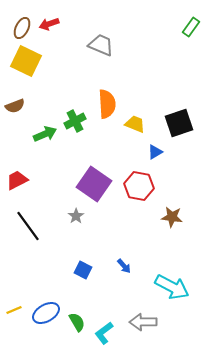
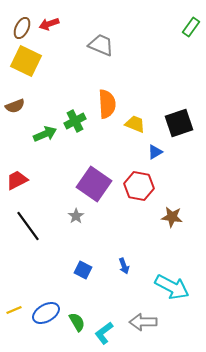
blue arrow: rotated 21 degrees clockwise
